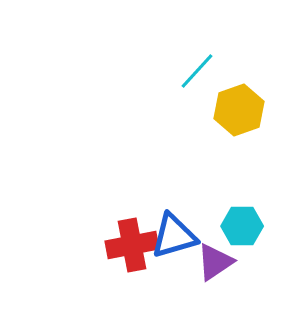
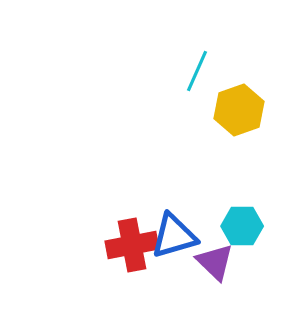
cyan line: rotated 18 degrees counterclockwise
purple triangle: rotated 42 degrees counterclockwise
